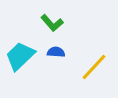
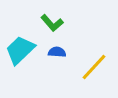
blue semicircle: moved 1 px right
cyan trapezoid: moved 6 px up
